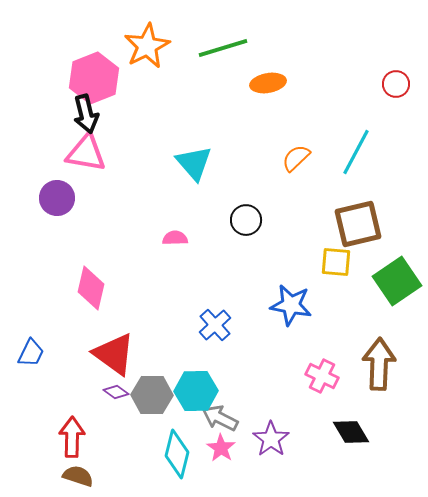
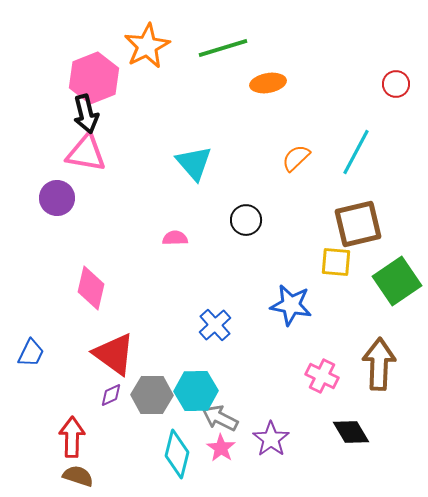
purple diamond: moved 5 px left, 3 px down; rotated 60 degrees counterclockwise
